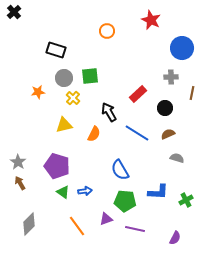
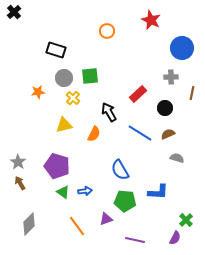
blue line: moved 3 px right
green cross: moved 20 px down; rotated 16 degrees counterclockwise
purple line: moved 11 px down
